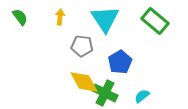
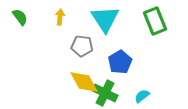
green rectangle: rotated 28 degrees clockwise
